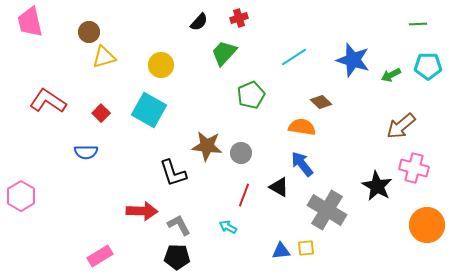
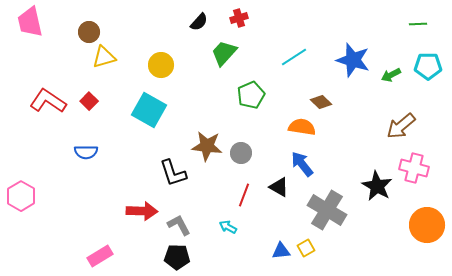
red square: moved 12 px left, 12 px up
yellow square: rotated 24 degrees counterclockwise
